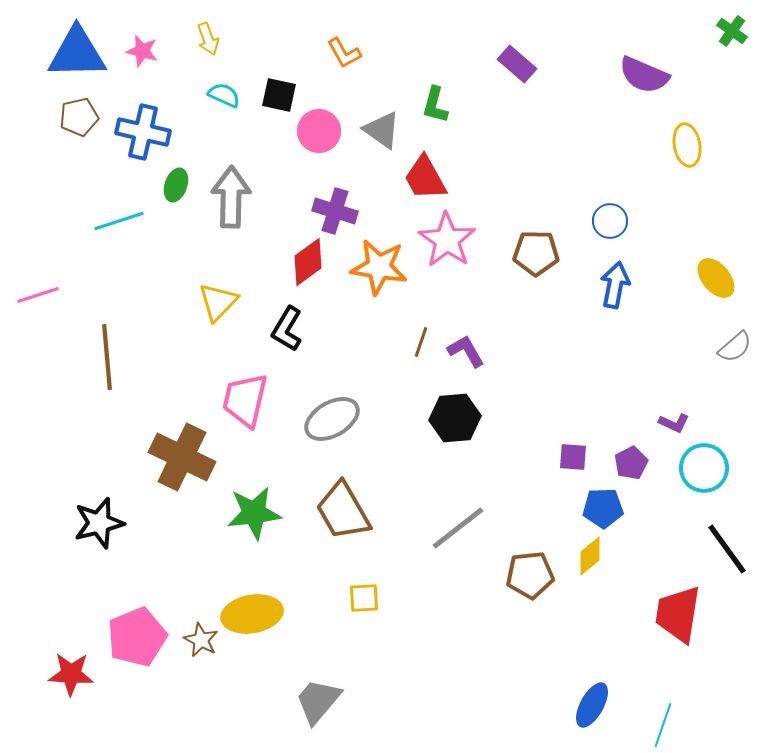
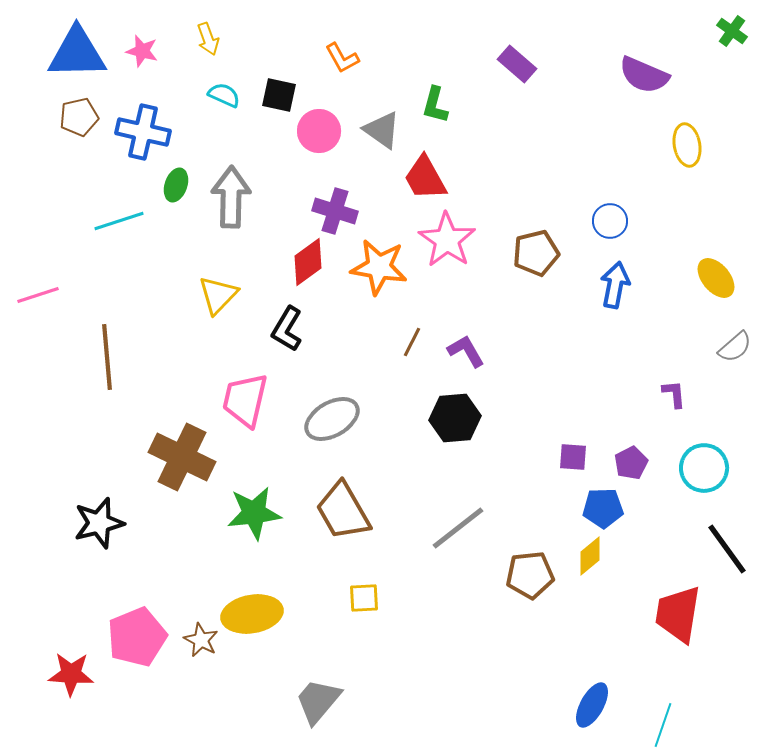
orange L-shape at (344, 53): moved 2 px left, 5 px down
brown pentagon at (536, 253): rotated 15 degrees counterclockwise
yellow triangle at (218, 302): moved 7 px up
brown line at (421, 342): moved 9 px left; rotated 8 degrees clockwise
purple L-shape at (674, 423): moved 29 px up; rotated 120 degrees counterclockwise
